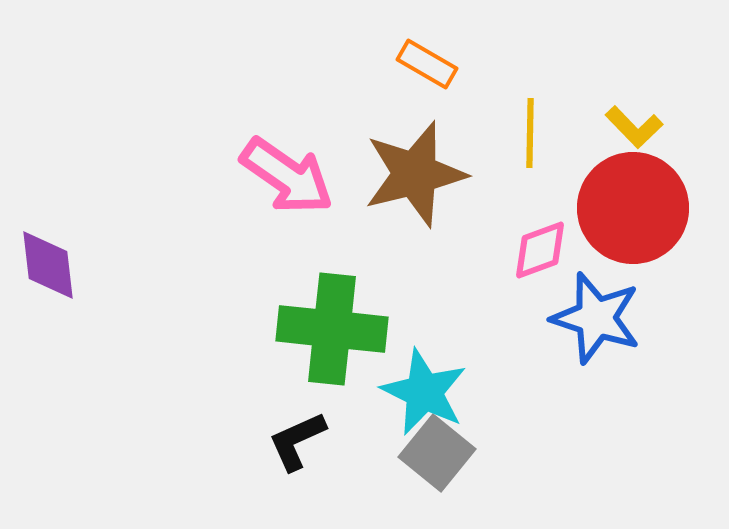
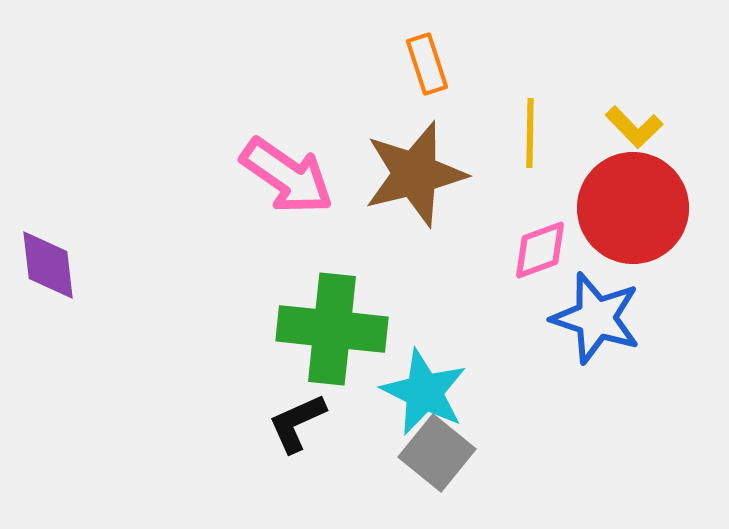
orange rectangle: rotated 42 degrees clockwise
black L-shape: moved 18 px up
